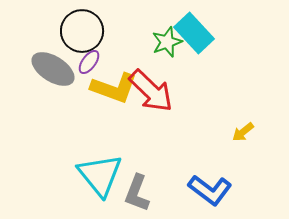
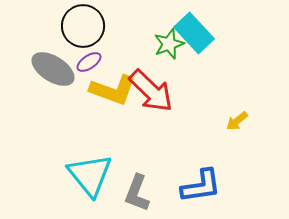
black circle: moved 1 px right, 5 px up
green star: moved 2 px right, 2 px down
purple ellipse: rotated 20 degrees clockwise
yellow L-shape: moved 1 px left, 2 px down
yellow arrow: moved 6 px left, 11 px up
cyan triangle: moved 10 px left
blue L-shape: moved 9 px left, 4 px up; rotated 45 degrees counterclockwise
